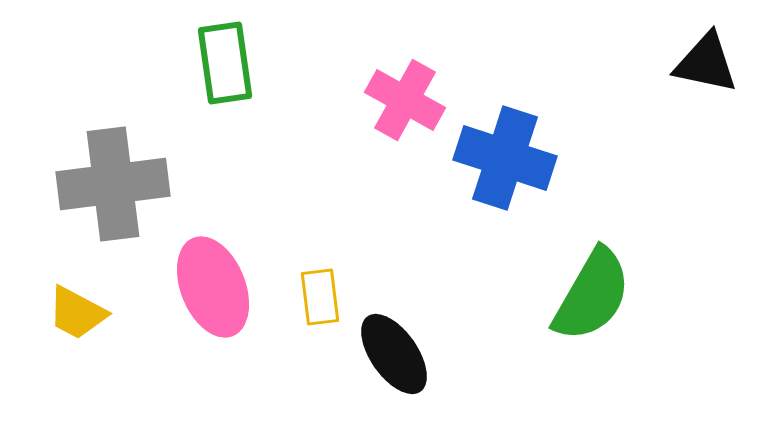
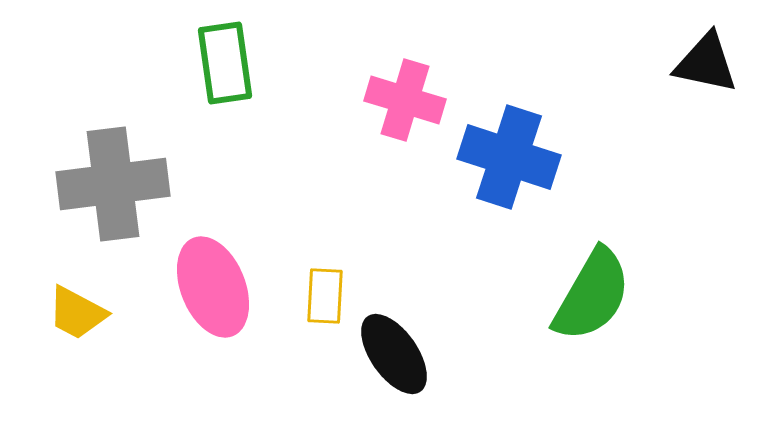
pink cross: rotated 12 degrees counterclockwise
blue cross: moved 4 px right, 1 px up
yellow rectangle: moved 5 px right, 1 px up; rotated 10 degrees clockwise
